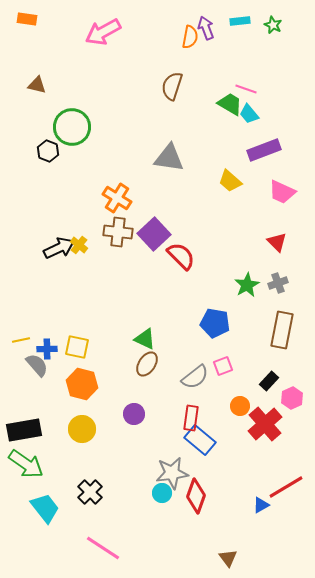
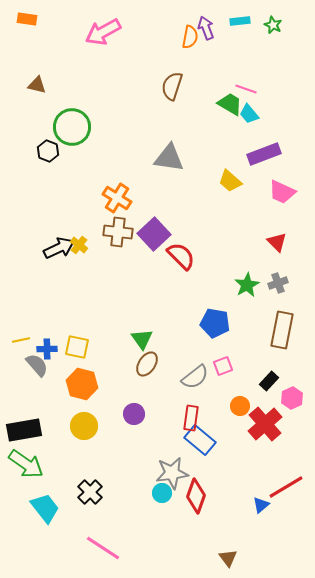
purple rectangle at (264, 150): moved 4 px down
green triangle at (145, 339): moved 3 px left; rotated 30 degrees clockwise
yellow circle at (82, 429): moved 2 px right, 3 px up
blue triangle at (261, 505): rotated 12 degrees counterclockwise
